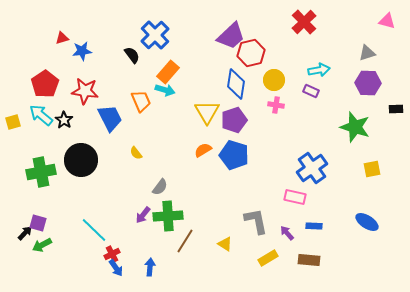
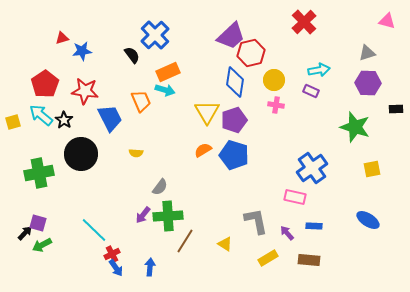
orange rectangle at (168, 72): rotated 25 degrees clockwise
blue diamond at (236, 84): moved 1 px left, 2 px up
yellow semicircle at (136, 153): rotated 48 degrees counterclockwise
black circle at (81, 160): moved 6 px up
green cross at (41, 172): moved 2 px left, 1 px down
blue ellipse at (367, 222): moved 1 px right, 2 px up
